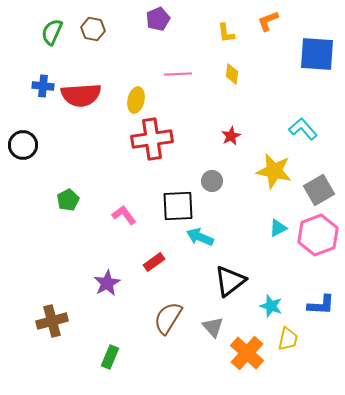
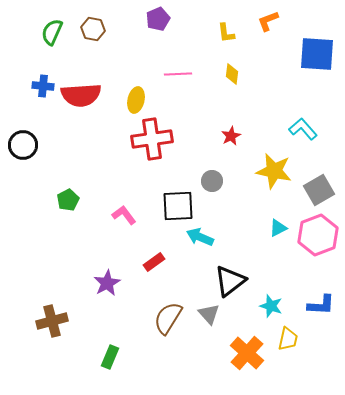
gray triangle: moved 4 px left, 13 px up
